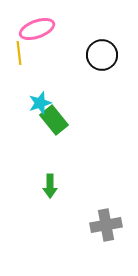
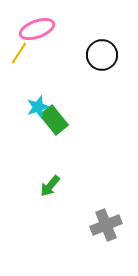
yellow line: rotated 40 degrees clockwise
cyan star: moved 2 px left, 4 px down
green arrow: rotated 40 degrees clockwise
gray cross: rotated 12 degrees counterclockwise
